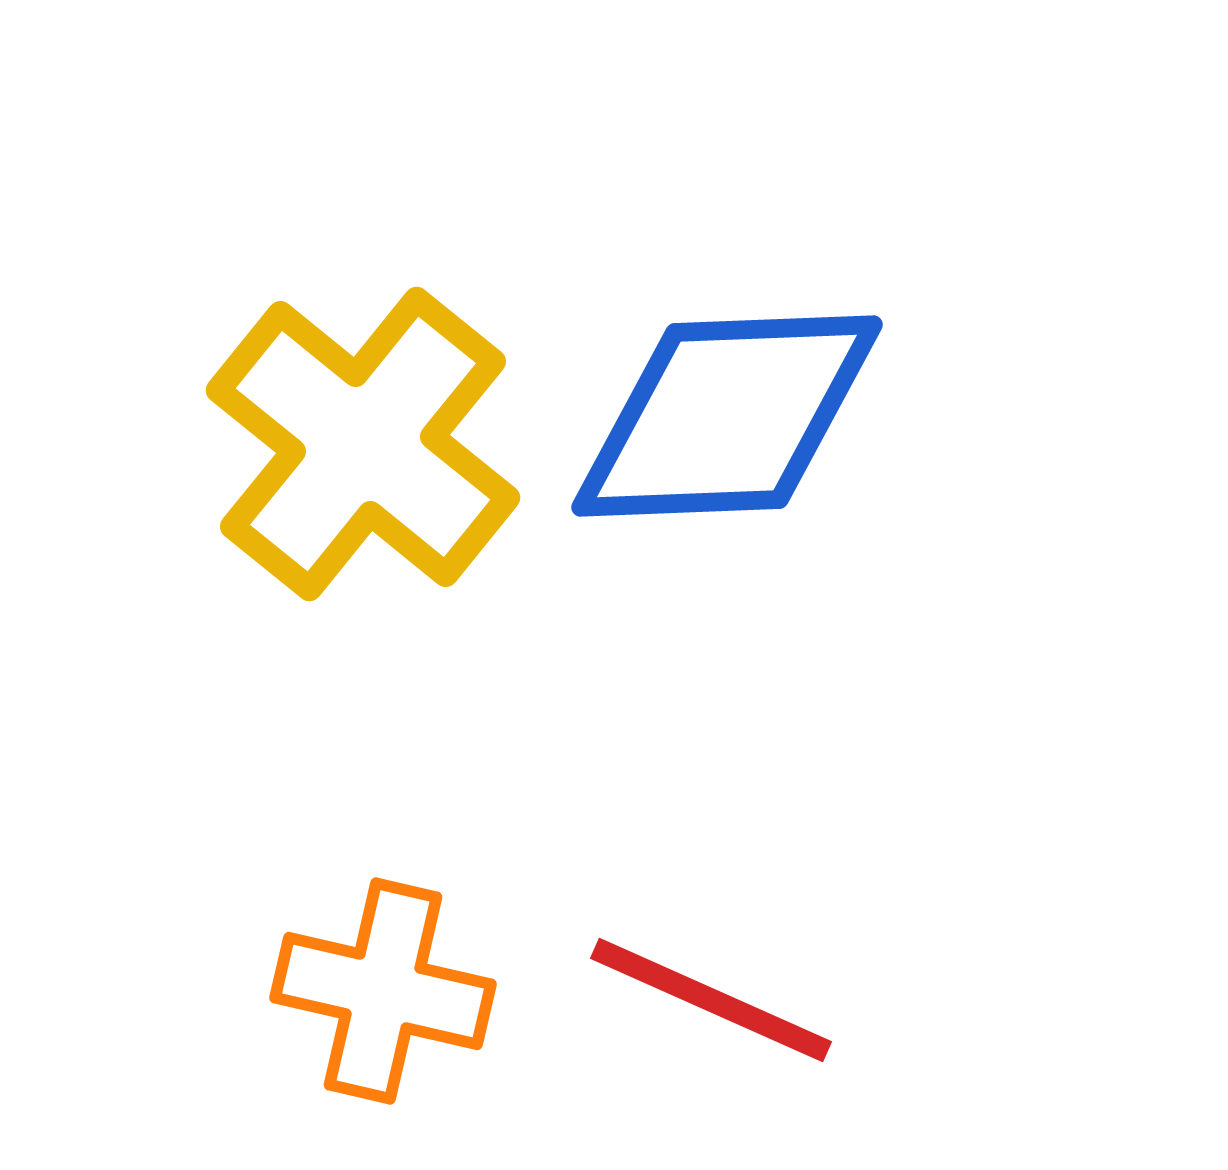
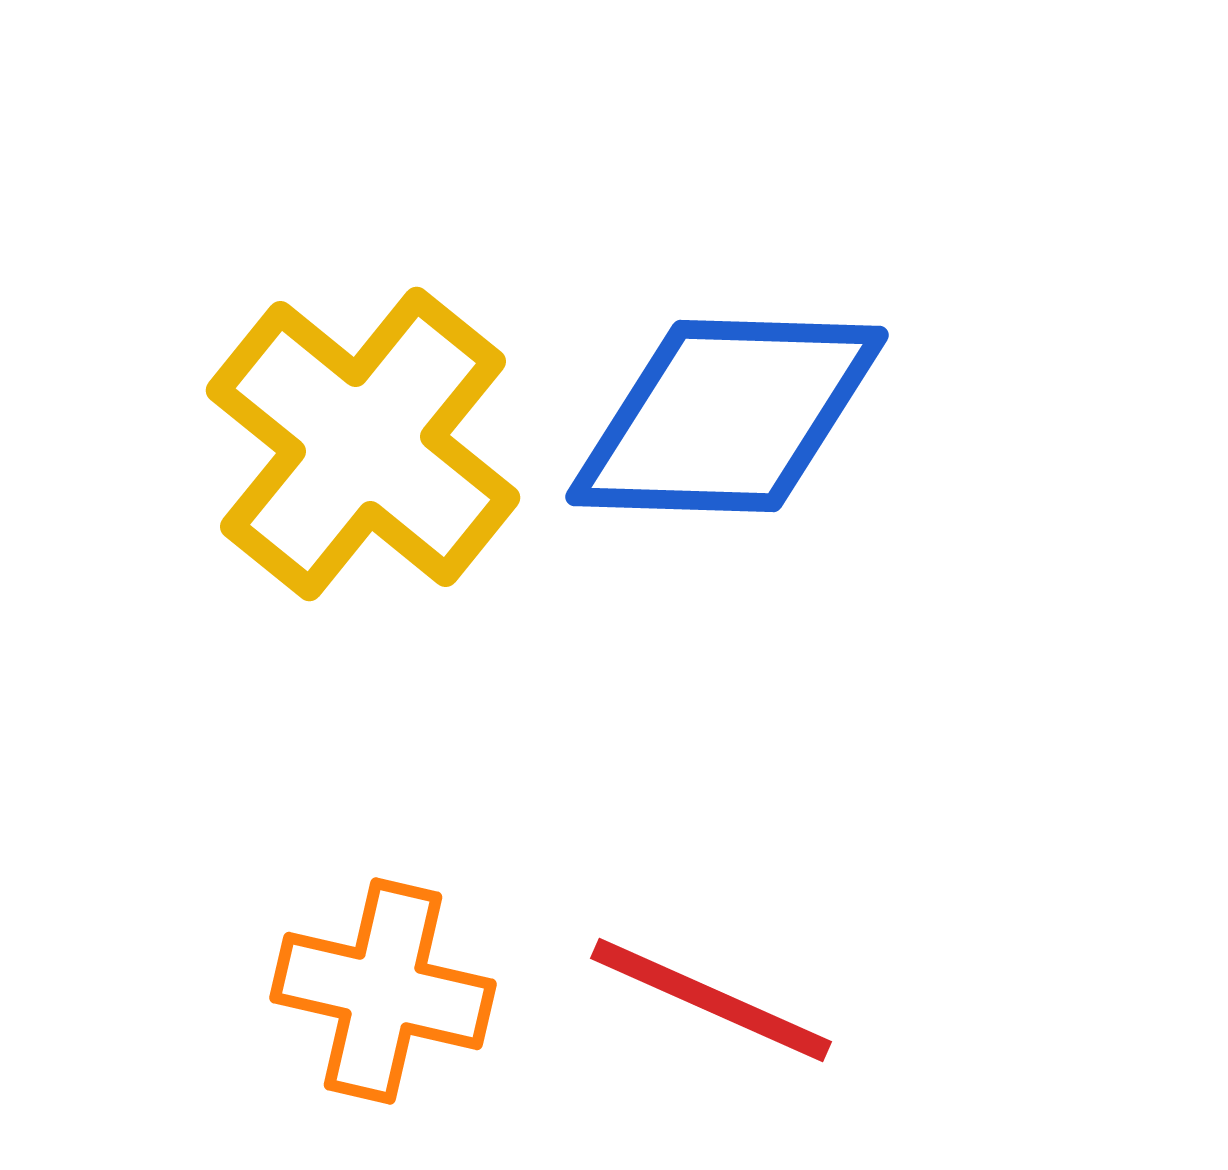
blue diamond: rotated 4 degrees clockwise
